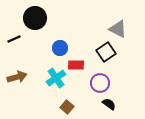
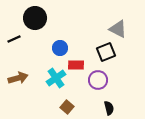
black square: rotated 12 degrees clockwise
brown arrow: moved 1 px right, 1 px down
purple circle: moved 2 px left, 3 px up
black semicircle: moved 4 px down; rotated 40 degrees clockwise
